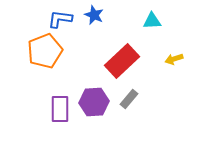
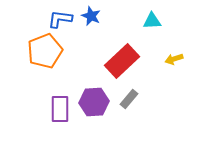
blue star: moved 3 px left, 1 px down
